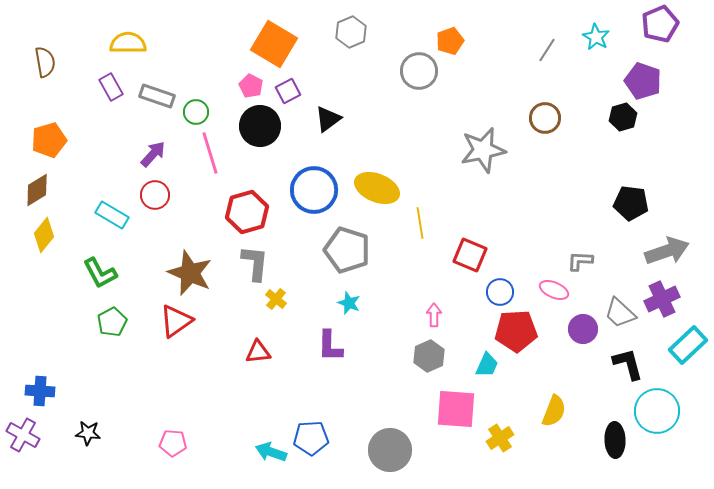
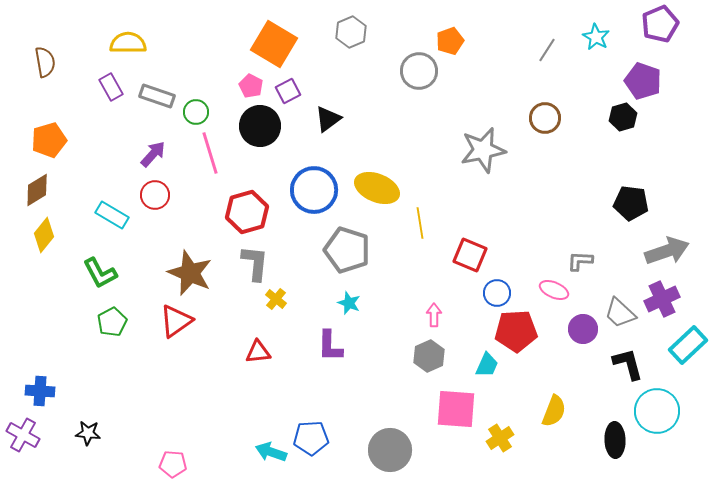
blue circle at (500, 292): moved 3 px left, 1 px down
pink pentagon at (173, 443): moved 21 px down
